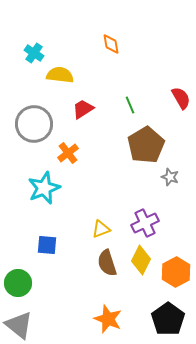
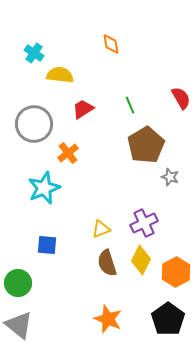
purple cross: moved 1 px left
